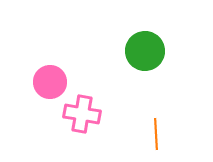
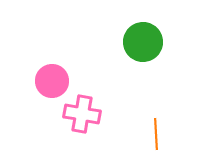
green circle: moved 2 px left, 9 px up
pink circle: moved 2 px right, 1 px up
